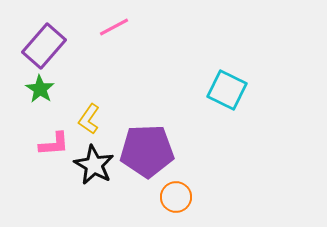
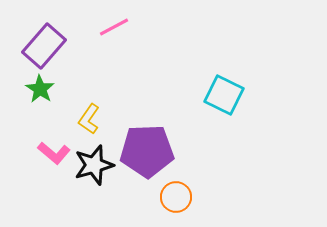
cyan square: moved 3 px left, 5 px down
pink L-shape: moved 9 px down; rotated 44 degrees clockwise
black star: rotated 27 degrees clockwise
